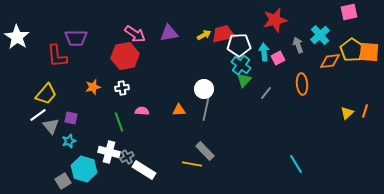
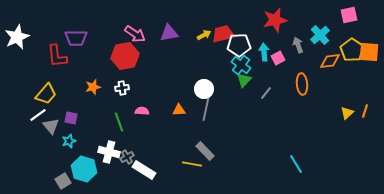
pink square at (349, 12): moved 3 px down
white star at (17, 37): rotated 15 degrees clockwise
